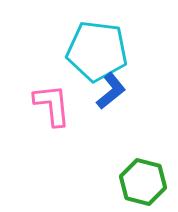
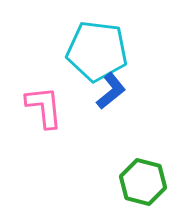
pink L-shape: moved 8 px left, 2 px down
